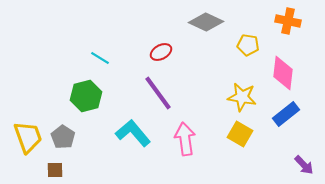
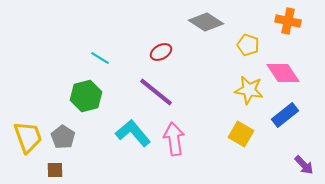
gray diamond: rotated 8 degrees clockwise
yellow pentagon: rotated 10 degrees clockwise
pink diamond: rotated 40 degrees counterclockwise
purple line: moved 2 px left, 1 px up; rotated 15 degrees counterclockwise
yellow star: moved 7 px right, 7 px up
blue rectangle: moved 1 px left, 1 px down
yellow square: moved 1 px right
pink arrow: moved 11 px left
